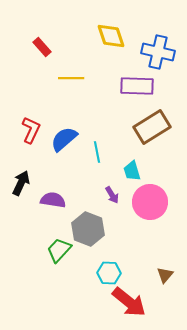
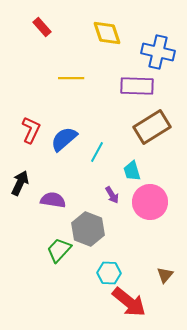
yellow diamond: moved 4 px left, 3 px up
red rectangle: moved 20 px up
cyan line: rotated 40 degrees clockwise
black arrow: moved 1 px left
